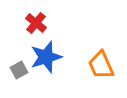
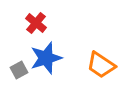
blue star: moved 1 px down
orange trapezoid: rotated 32 degrees counterclockwise
